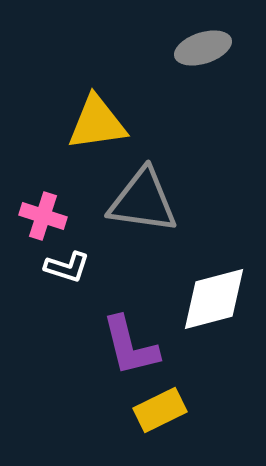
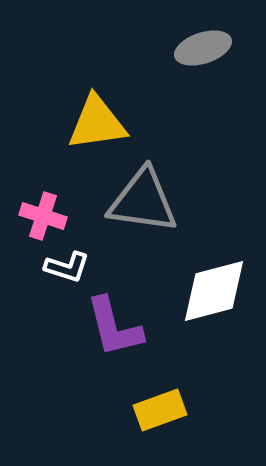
white diamond: moved 8 px up
purple L-shape: moved 16 px left, 19 px up
yellow rectangle: rotated 6 degrees clockwise
